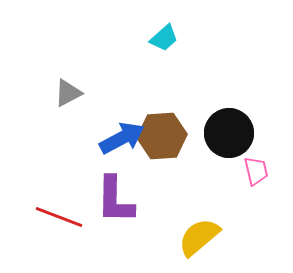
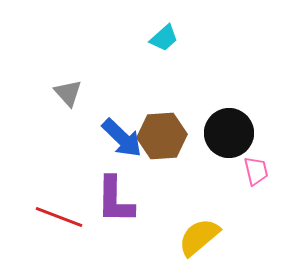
gray triangle: rotated 44 degrees counterclockwise
blue arrow: rotated 72 degrees clockwise
